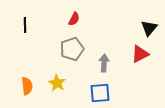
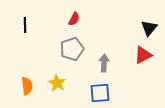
red triangle: moved 3 px right, 1 px down
